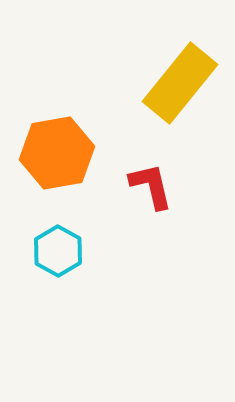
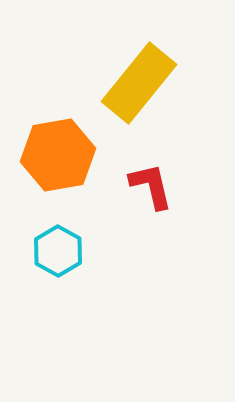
yellow rectangle: moved 41 px left
orange hexagon: moved 1 px right, 2 px down
